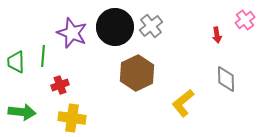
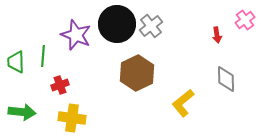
black circle: moved 2 px right, 3 px up
purple star: moved 4 px right, 2 px down
